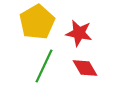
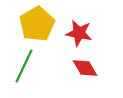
yellow pentagon: moved 2 px down
green line: moved 20 px left
